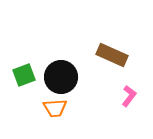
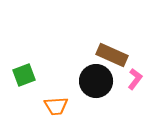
black circle: moved 35 px right, 4 px down
pink L-shape: moved 6 px right, 17 px up
orange trapezoid: moved 1 px right, 2 px up
